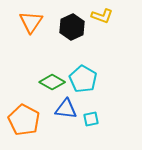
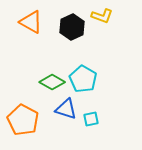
orange triangle: rotated 35 degrees counterclockwise
blue triangle: rotated 10 degrees clockwise
orange pentagon: moved 1 px left
